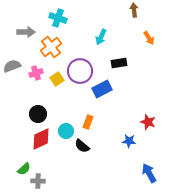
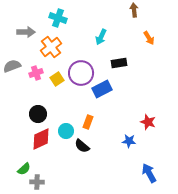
purple circle: moved 1 px right, 2 px down
gray cross: moved 1 px left, 1 px down
